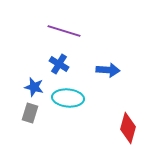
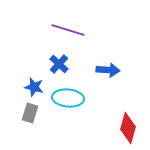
purple line: moved 4 px right, 1 px up
blue cross: rotated 12 degrees clockwise
